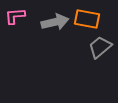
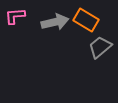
orange rectangle: moved 1 px left, 1 px down; rotated 20 degrees clockwise
